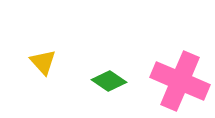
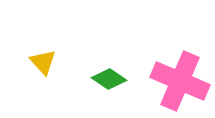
green diamond: moved 2 px up
